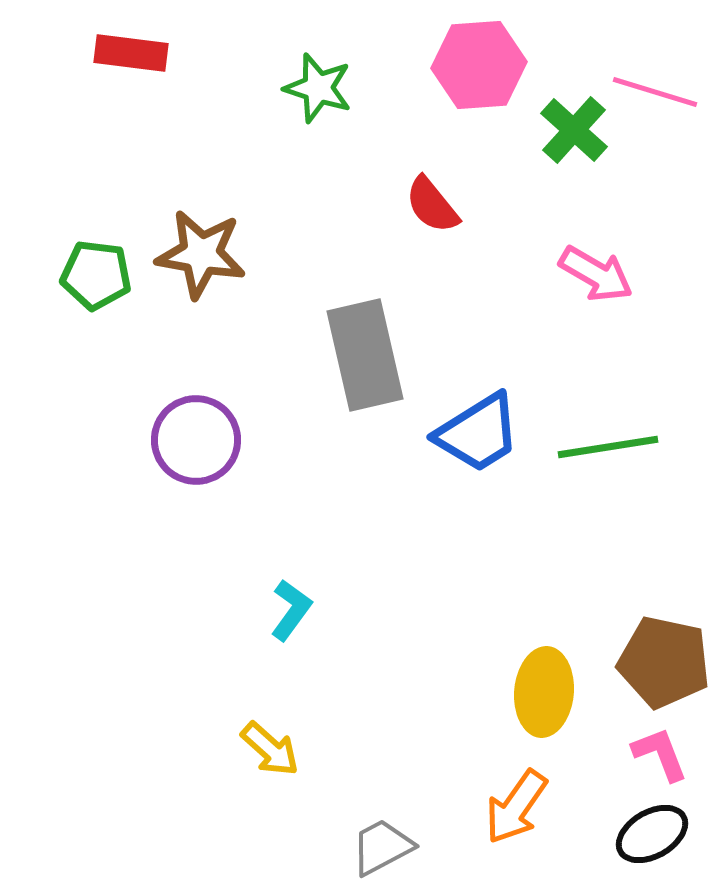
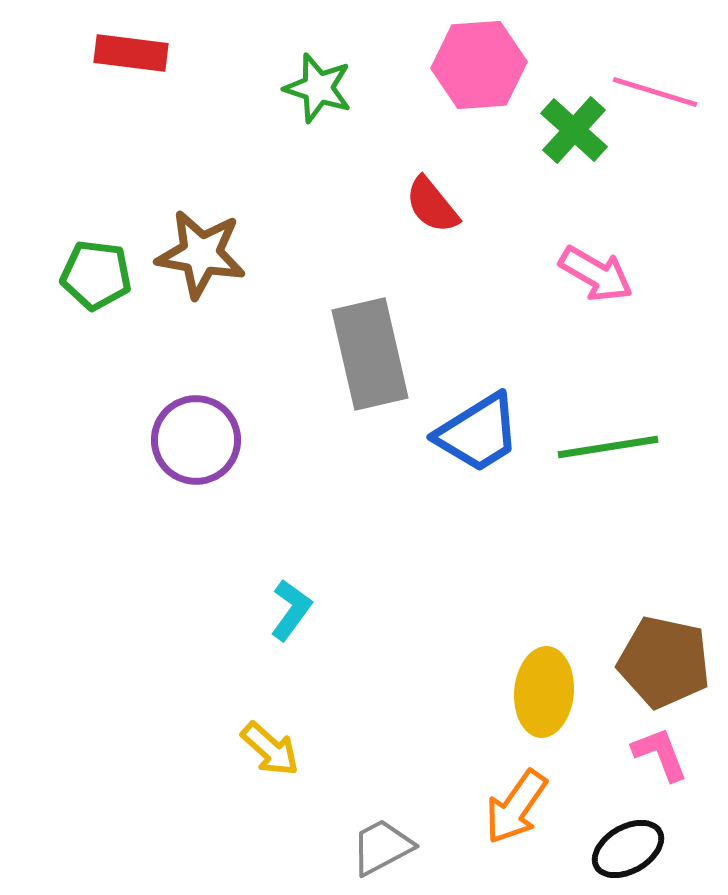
gray rectangle: moved 5 px right, 1 px up
black ellipse: moved 24 px left, 15 px down
